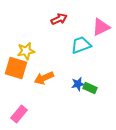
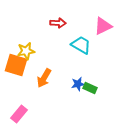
red arrow: moved 1 px left, 4 px down; rotated 28 degrees clockwise
pink triangle: moved 2 px right, 1 px up
cyan trapezoid: rotated 50 degrees clockwise
orange square: moved 3 px up
orange arrow: rotated 36 degrees counterclockwise
